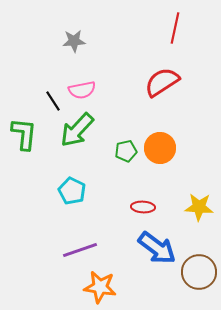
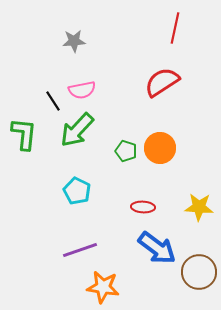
green pentagon: rotated 30 degrees clockwise
cyan pentagon: moved 5 px right
orange star: moved 3 px right
